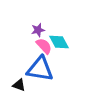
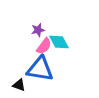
pink semicircle: rotated 78 degrees clockwise
